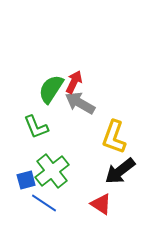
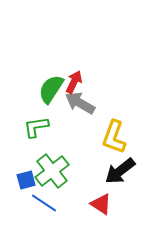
green L-shape: rotated 104 degrees clockwise
